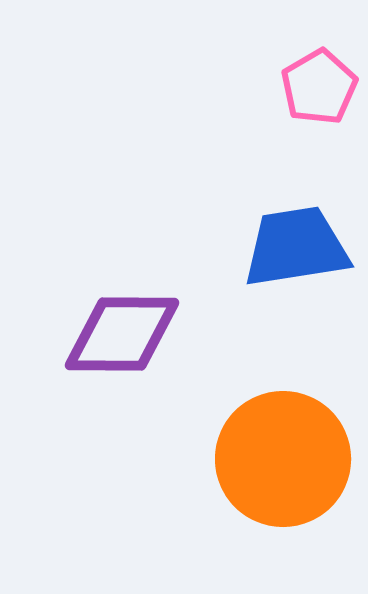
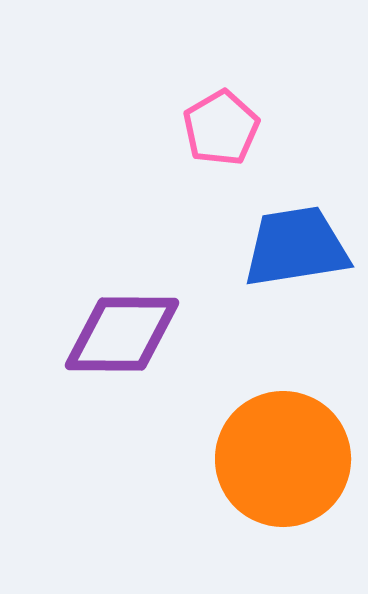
pink pentagon: moved 98 px left, 41 px down
